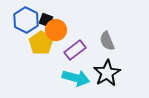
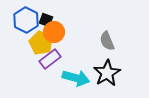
orange circle: moved 2 px left, 2 px down
yellow pentagon: rotated 10 degrees counterclockwise
purple rectangle: moved 25 px left, 9 px down
